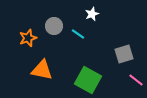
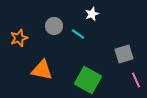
orange star: moved 9 px left
pink line: rotated 28 degrees clockwise
